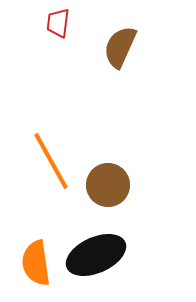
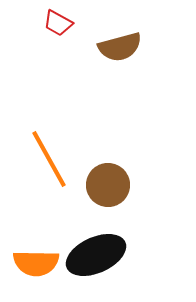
red trapezoid: rotated 68 degrees counterclockwise
brown semicircle: rotated 129 degrees counterclockwise
orange line: moved 2 px left, 2 px up
orange semicircle: rotated 81 degrees counterclockwise
